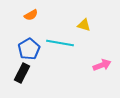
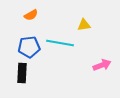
yellow triangle: rotated 24 degrees counterclockwise
blue pentagon: moved 2 px up; rotated 25 degrees clockwise
black rectangle: rotated 24 degrees counterclockwise
